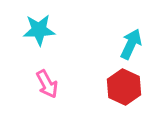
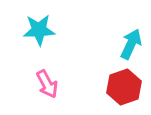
red hexagon: rotated 16 degrees clockwise
